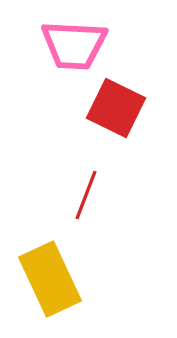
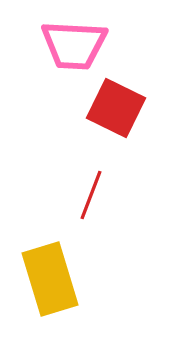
red line: moved 5 px right
yellow rectangle: rotated 8 degrees clockwise
